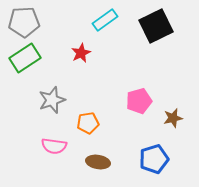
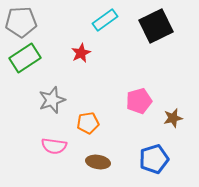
gray pentagon: moved 3 px left
